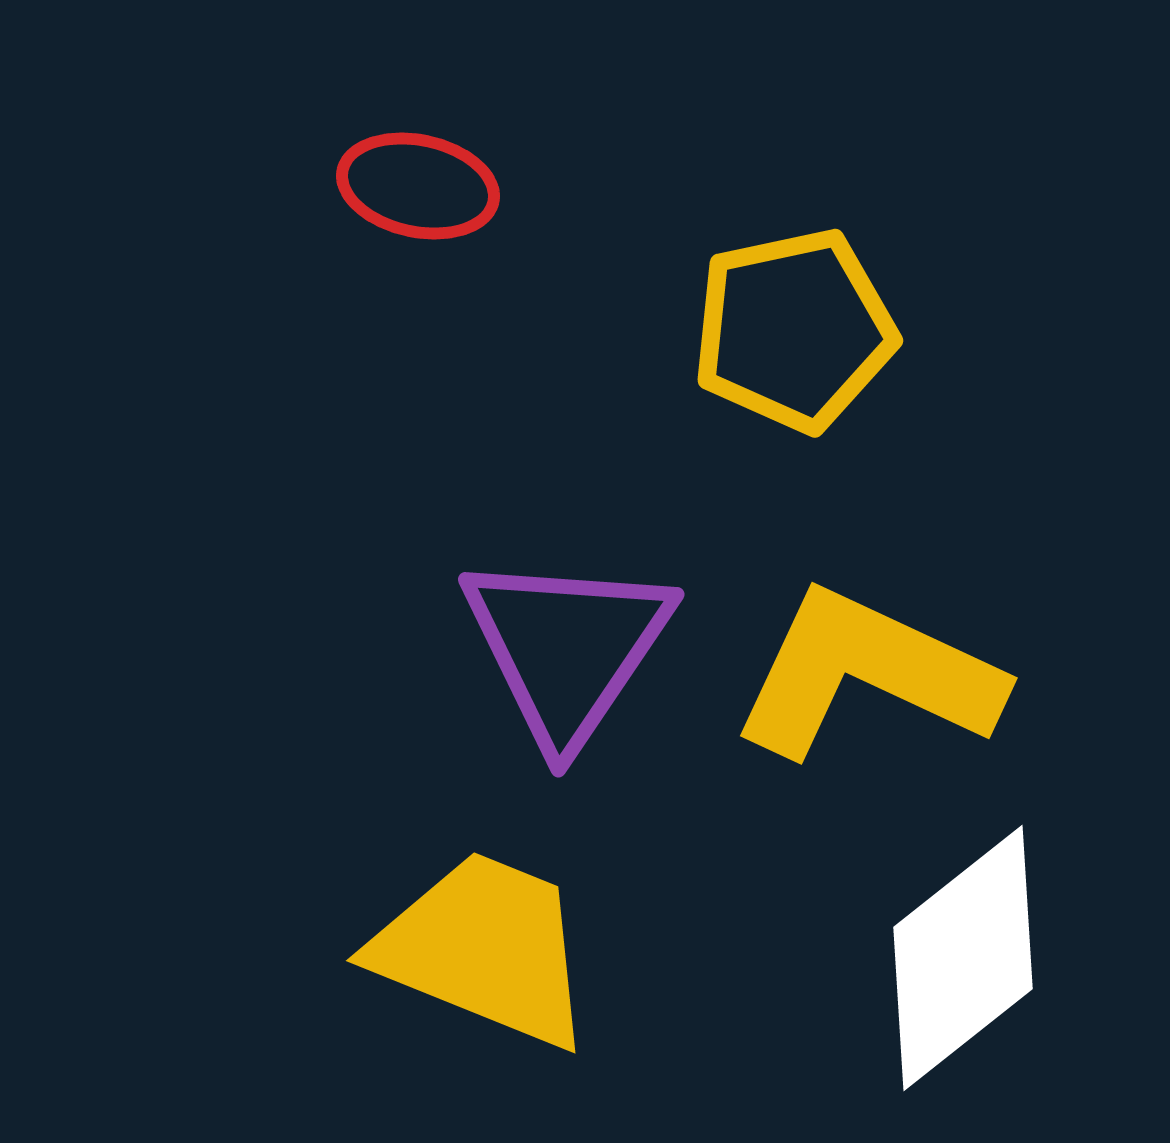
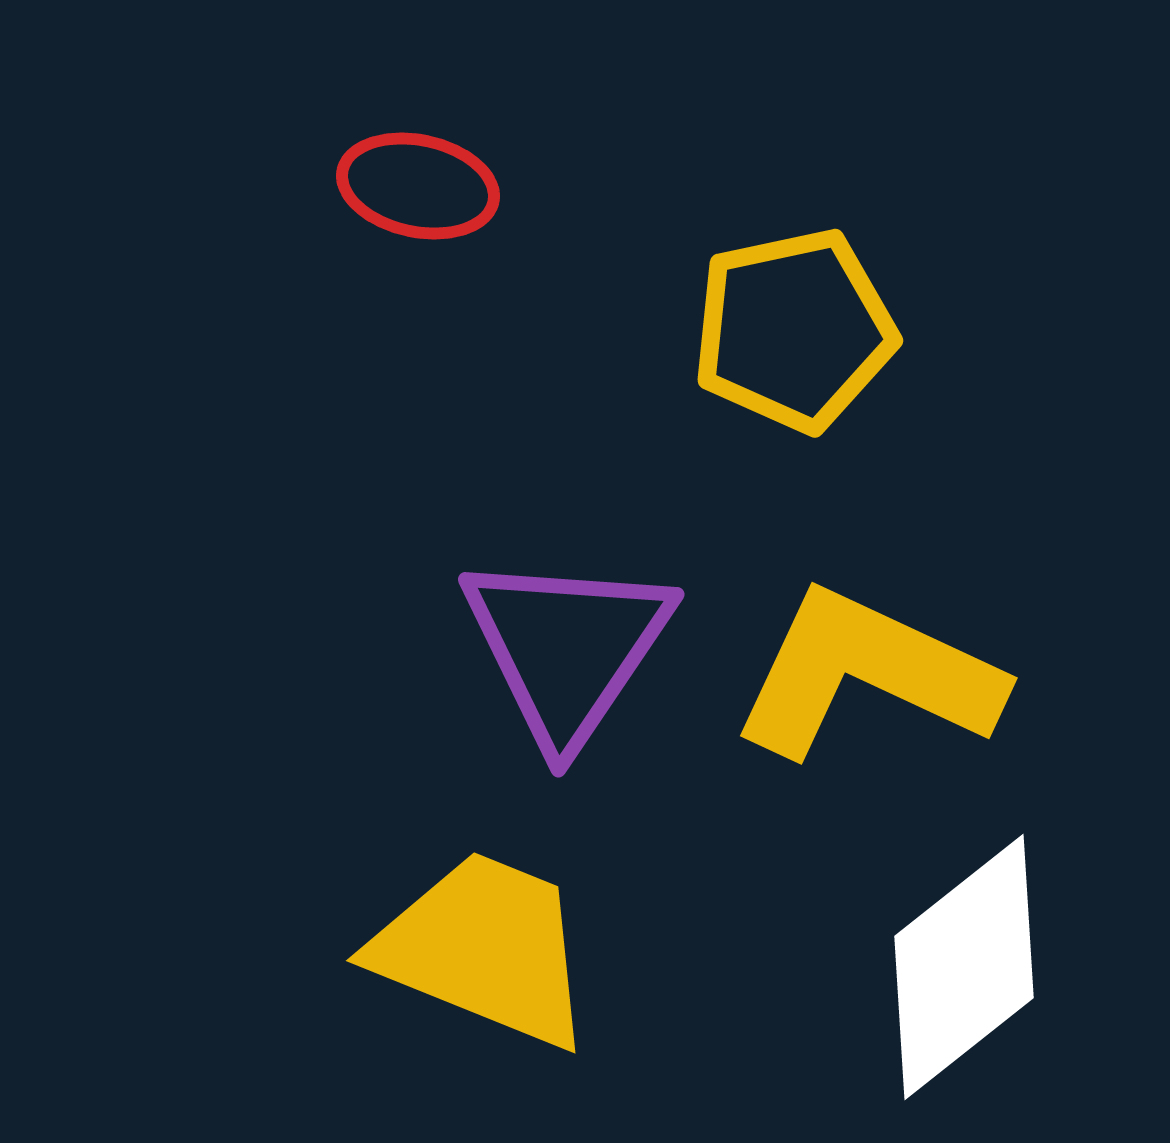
white diamond: moved 1 px right, 9 px down
